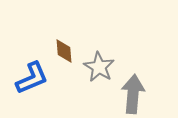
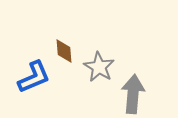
blue L-shape: moved 2 px right, 1 px up
